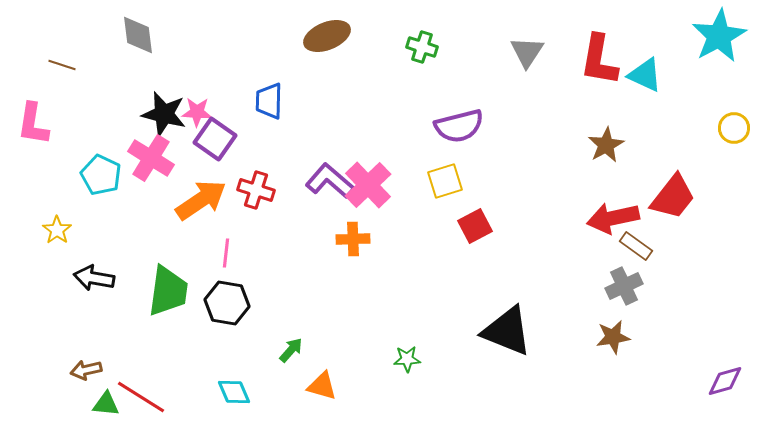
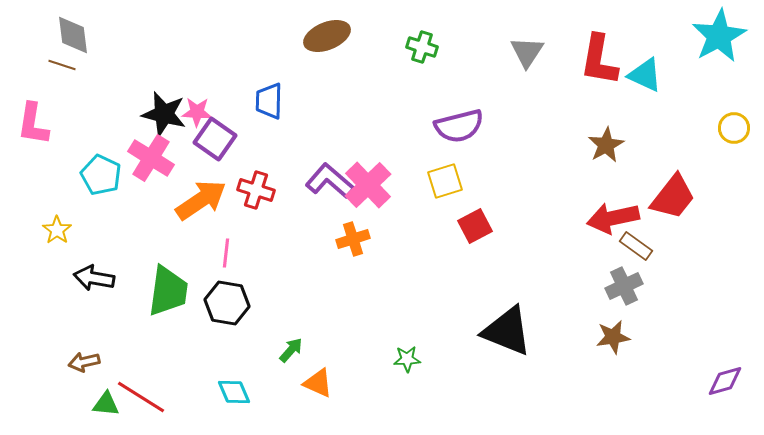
gray diamond at (138, 35): moved 65 px left
orange cross at (353, 239): rotated 16 degrees counterclockwise
brown arrow at (86, 370): moved 2 px left, 8 px up
orange triangle at (322, 386): moved 4 px left, 3 px up; rotated 8 degrees clockwise
